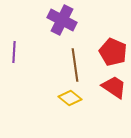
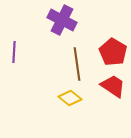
red pentagon: rotated 8 degrees clockwise
brown line: moved 2 px right, 1 px up
red trapezoid: moved 1 px left, 1 px up
